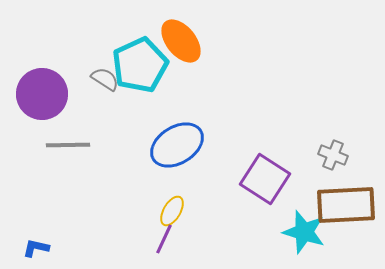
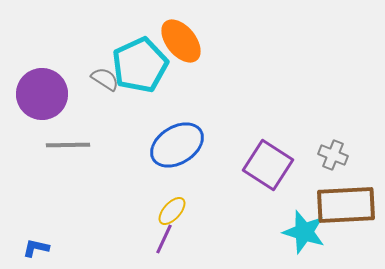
purple square: moved 3 px right, 14 px up
yellow ellipse: rotated 12 degrees clockwise
